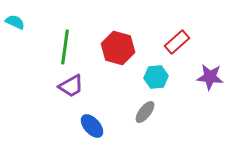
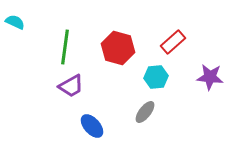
red rectangle: moved 4 px left
